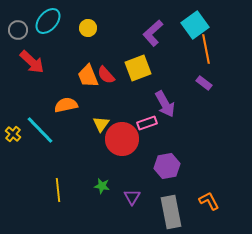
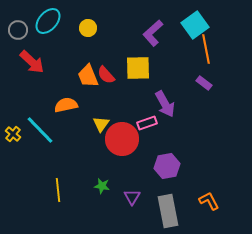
yellow square: rotated 20 degrees clockwise
gray rectangle: moved 3 px left, 1 px up
